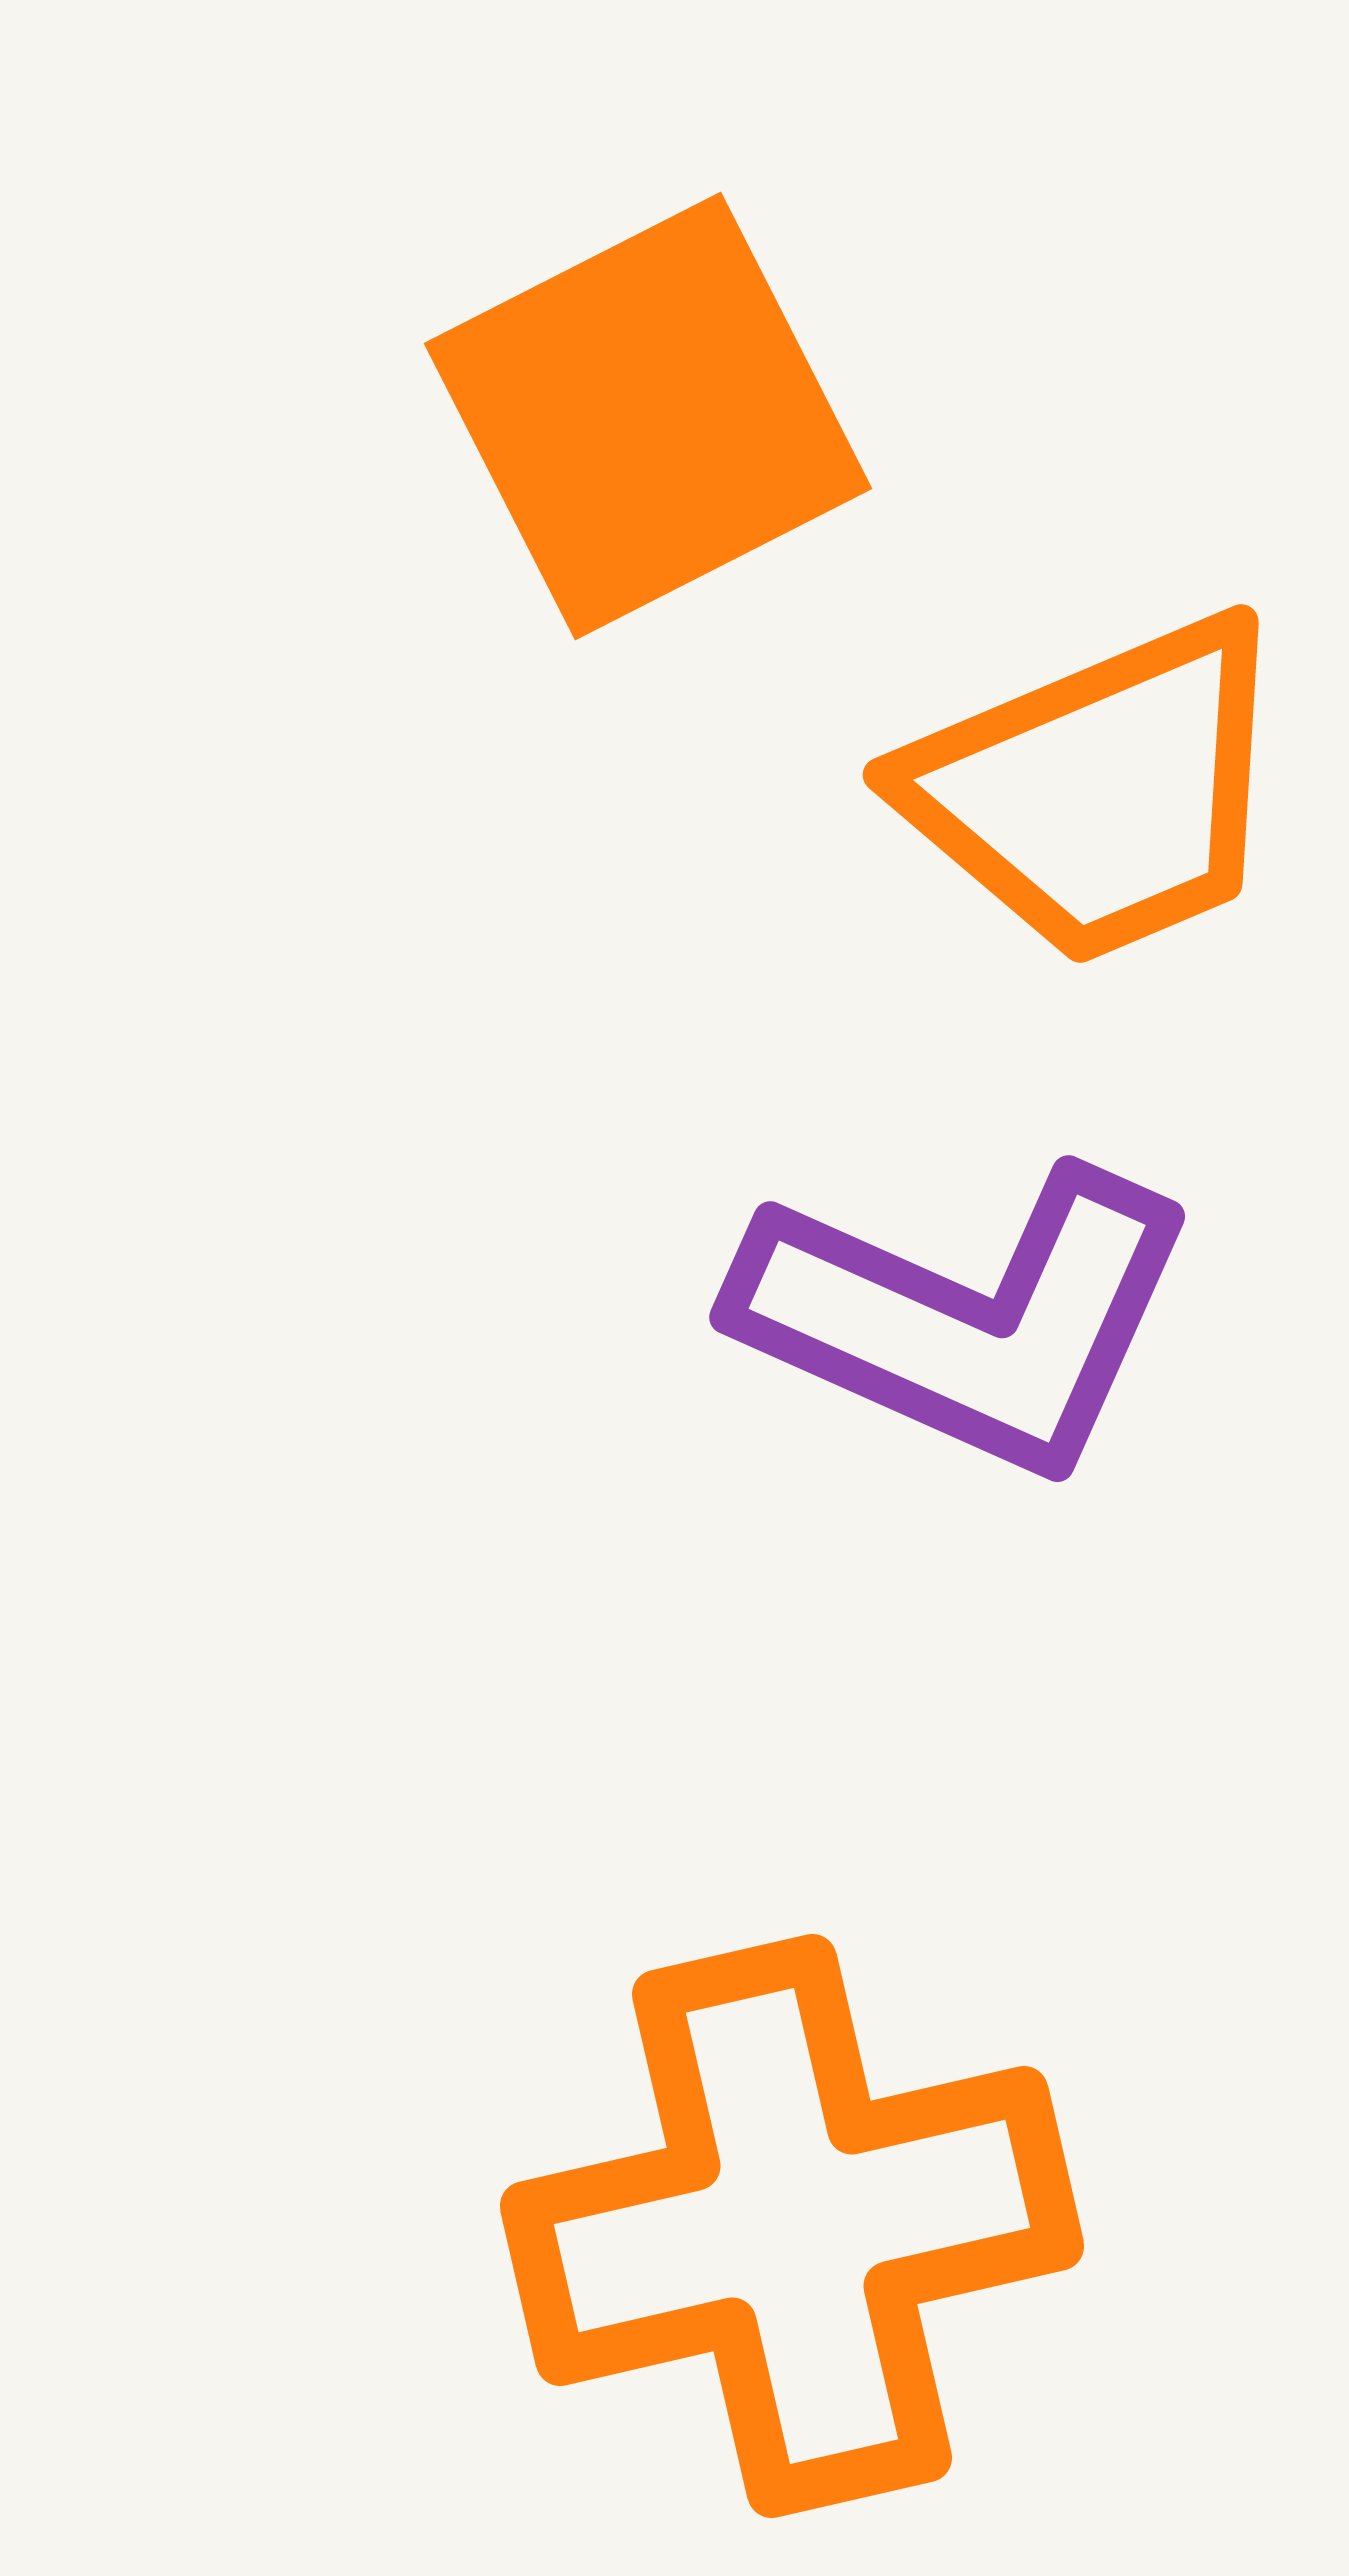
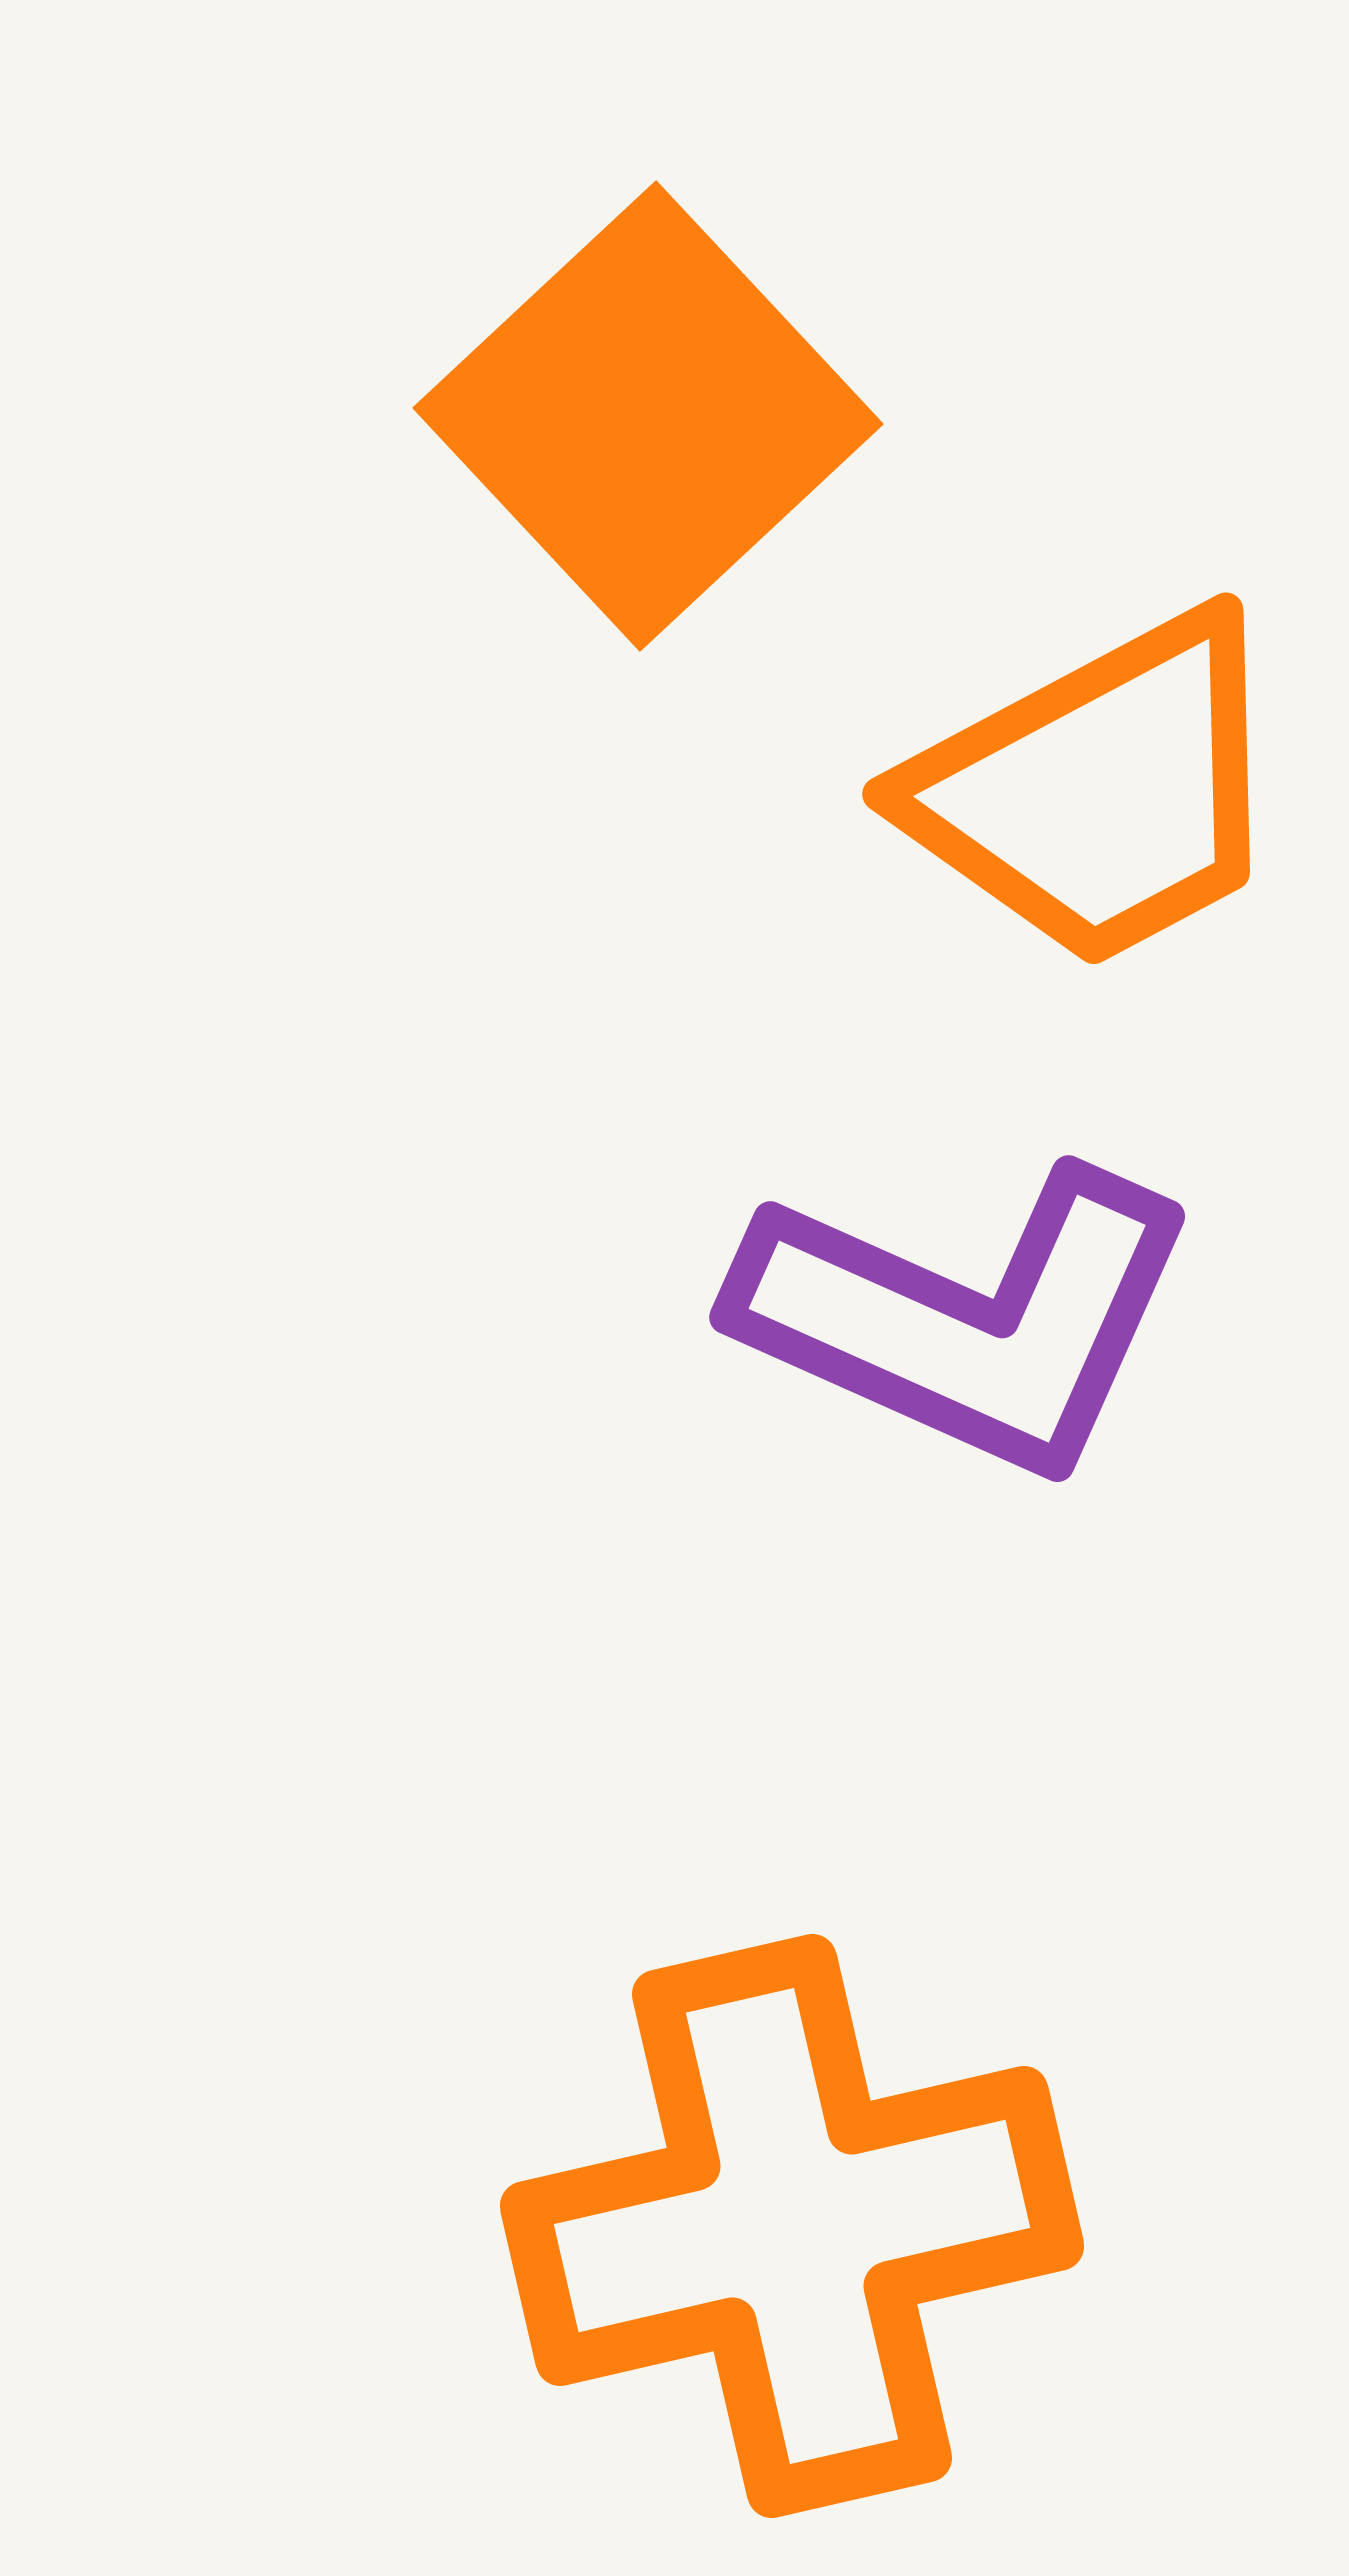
orange square: rotated 16 degrees counterclockwise
orange trapezoid: rotated 5 degrees counterclockwise
